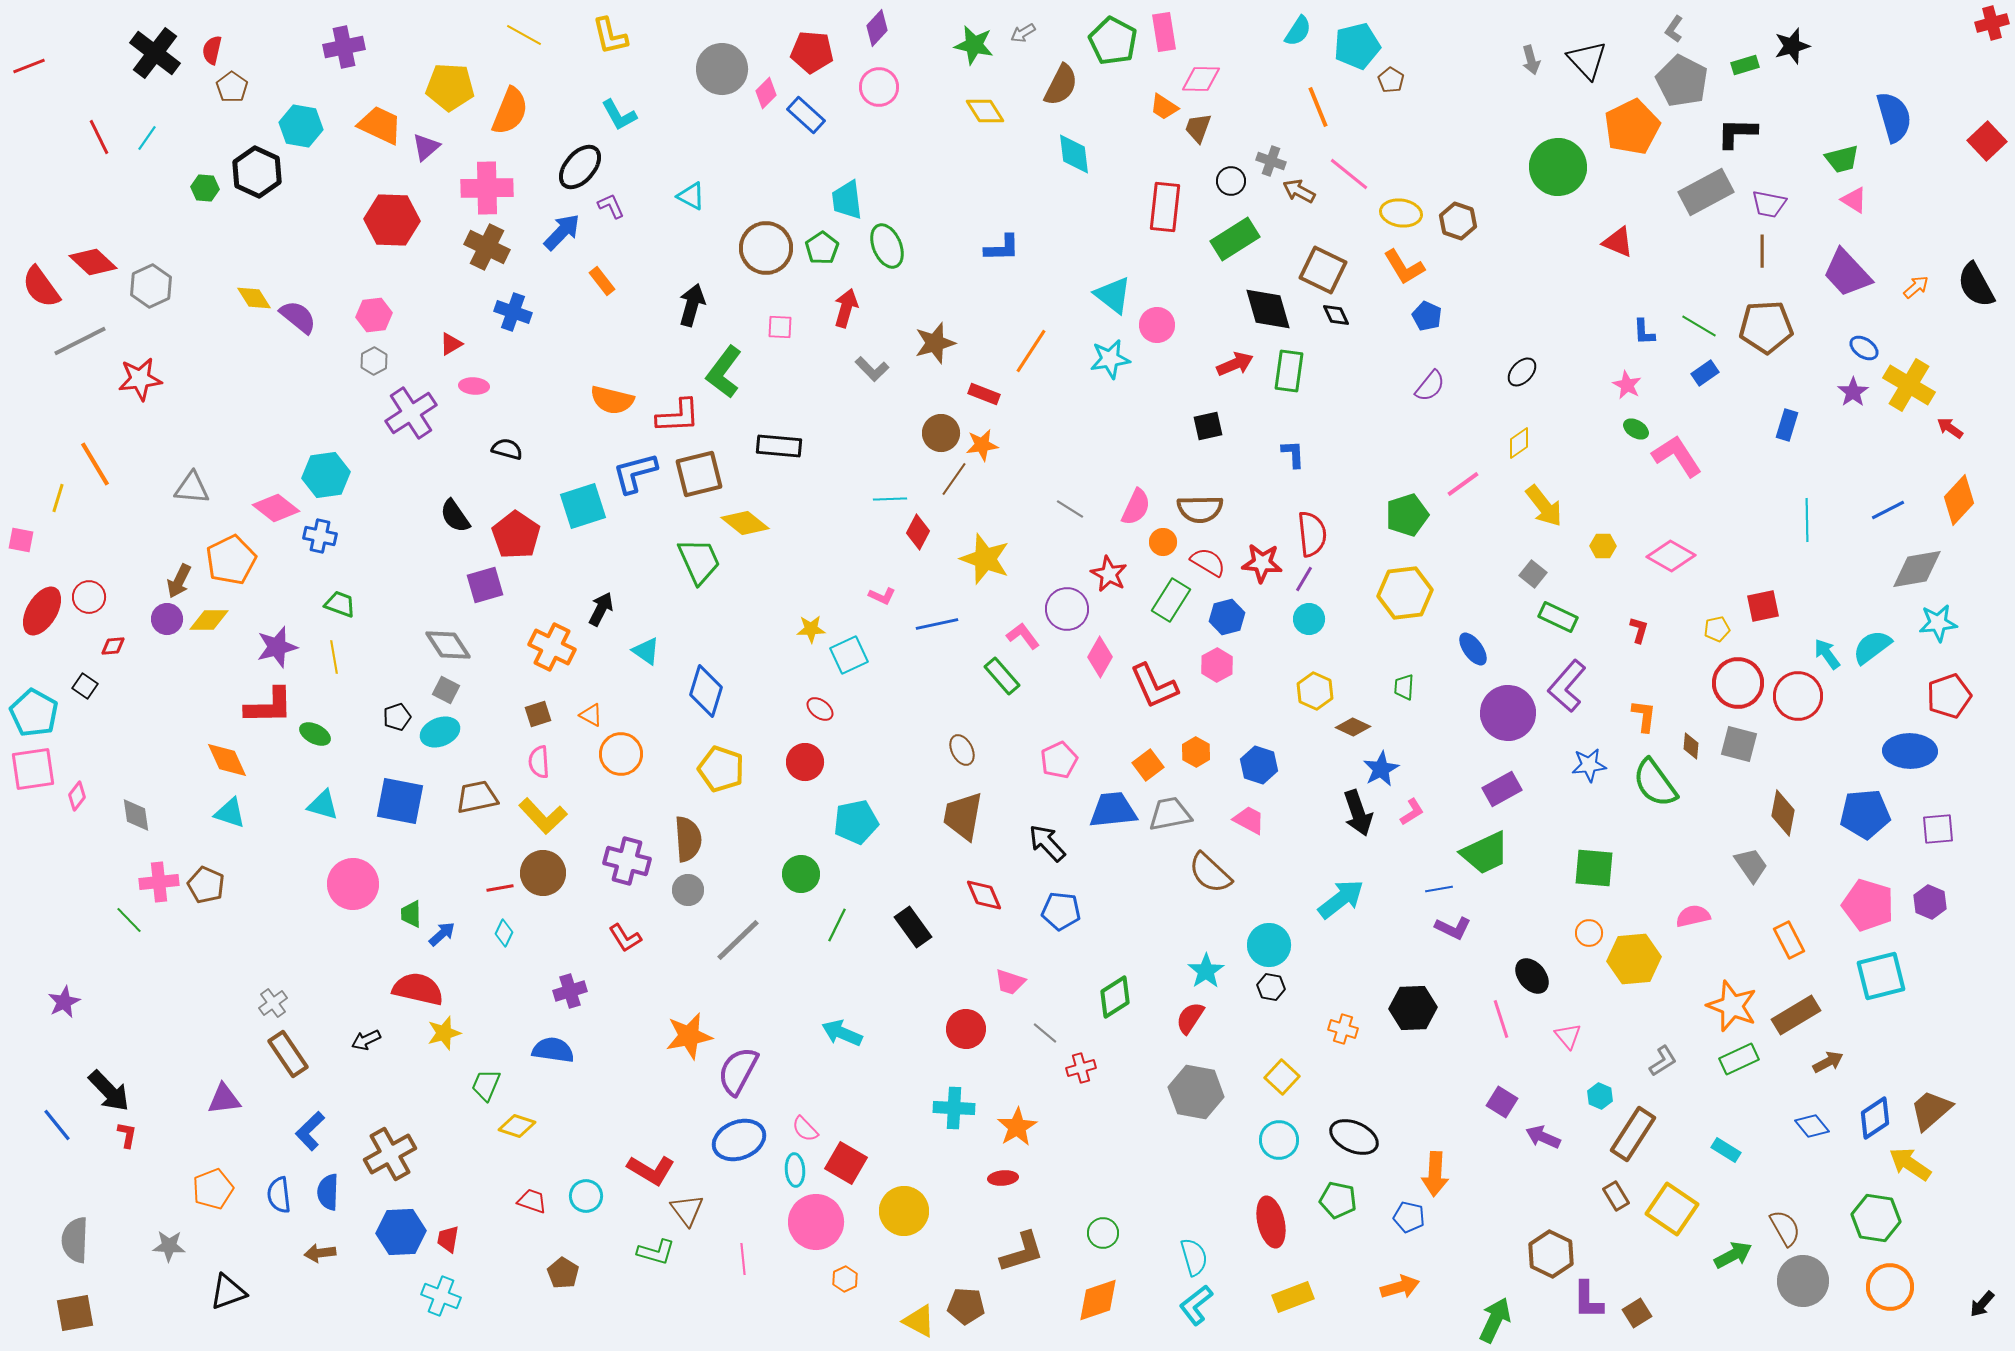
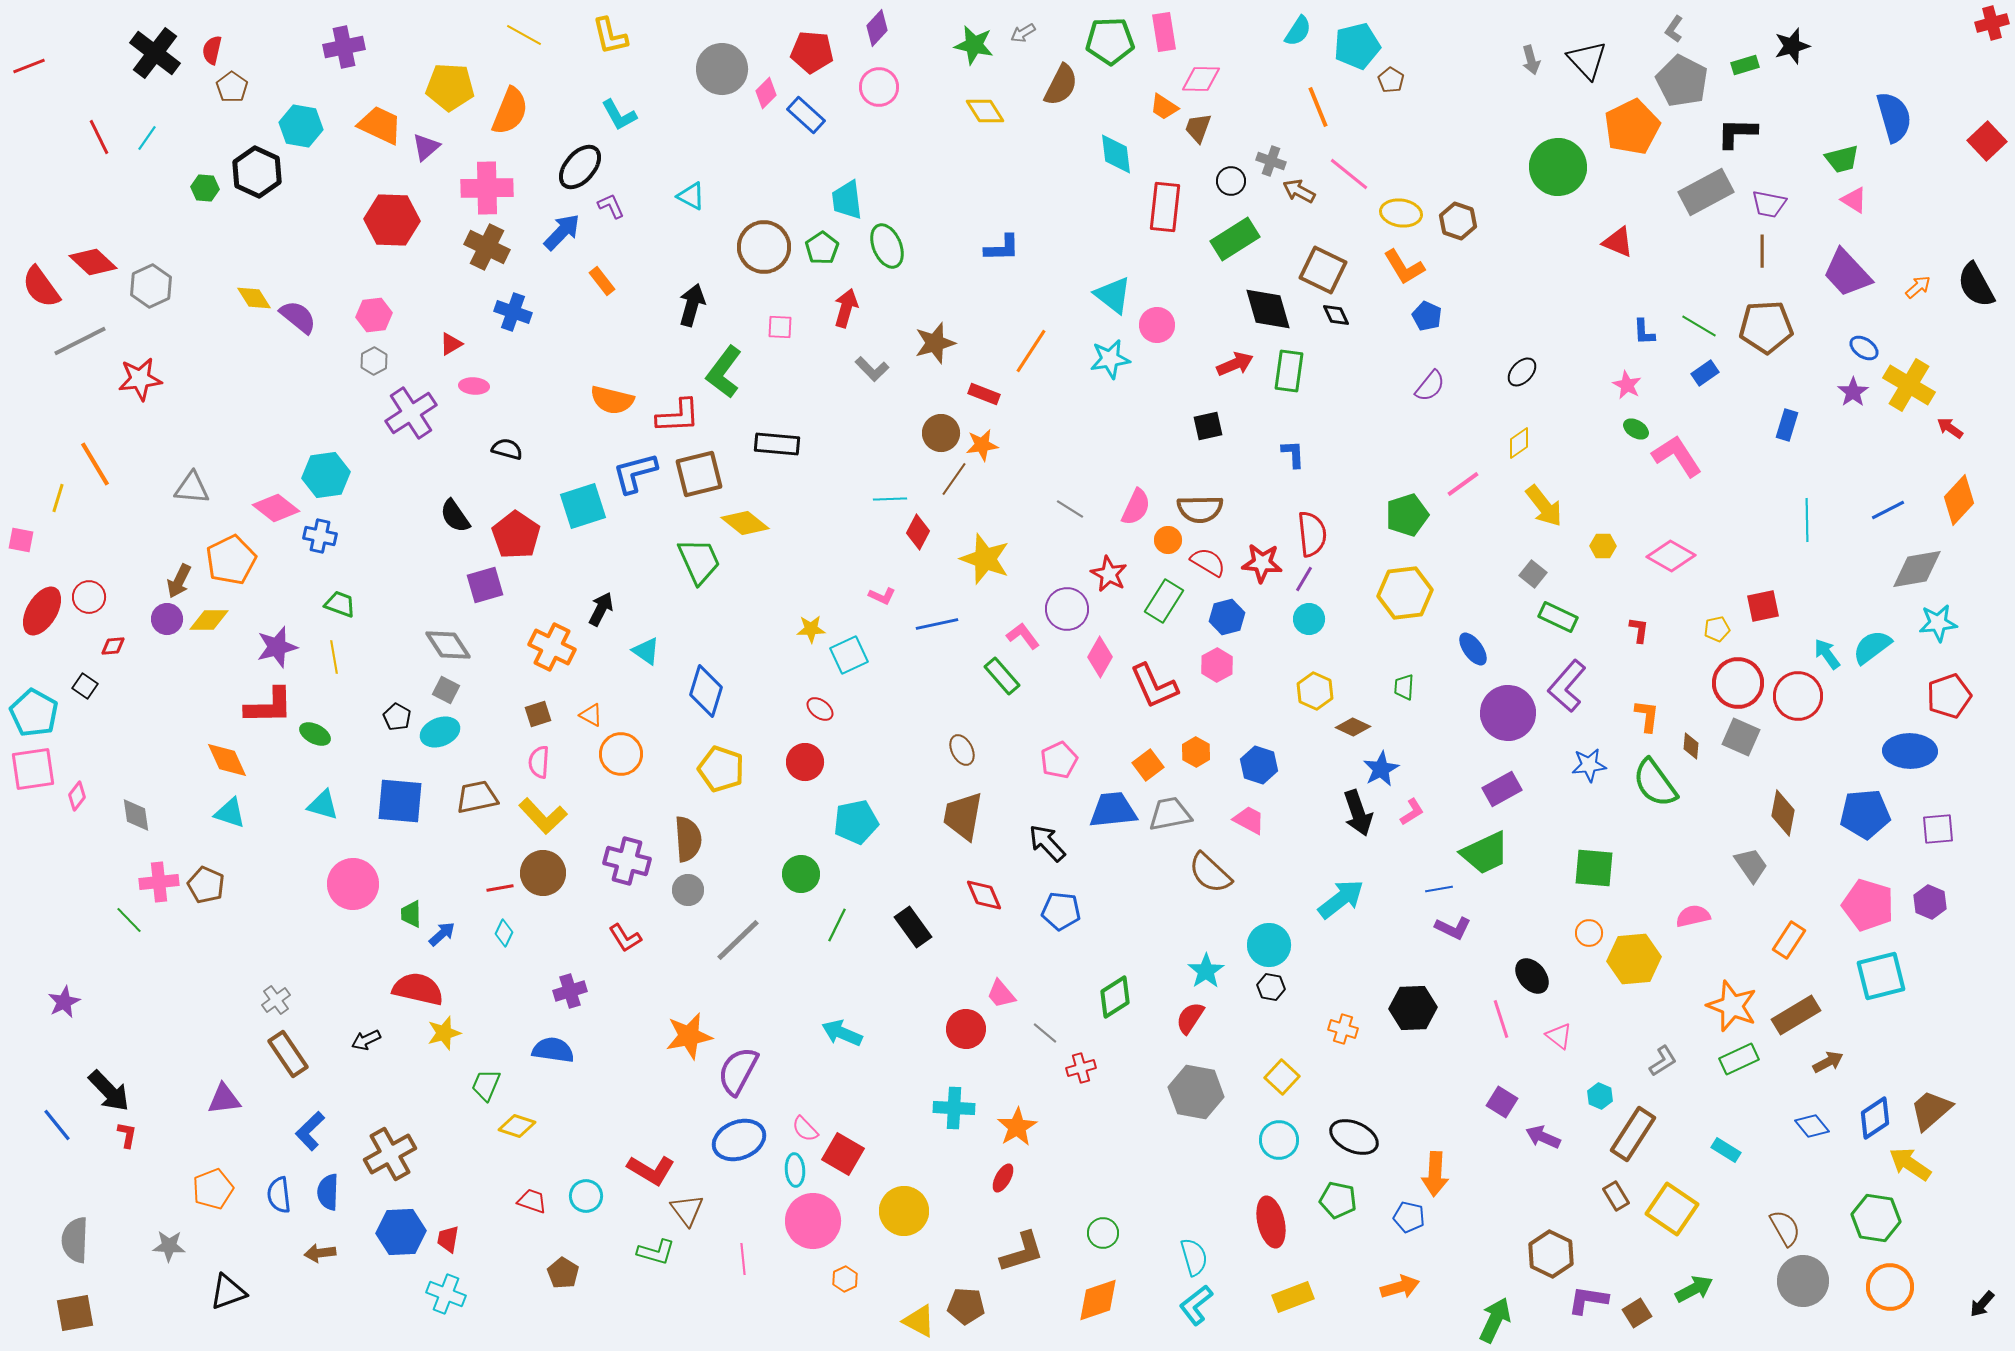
green pentagon at (1113, 41): moved 3 px left; rotated 30 degrees counterclockwise
cyan diamond at (1074, 154): moved 42 px right
brown circle at (766, 248): moved 2 px left, 1 px up
orange arrow at (1916, 287): moved 2 px right
black rectangle at (779, 446): moved 2 px left, 2 px up
orange circle at (1163, 542): moved 5 px right, 2 px up
green rectangle at (1171, 600): moved 7 px left, 1 px down
red L-shape at (1639, 630): rotated 8 degrees counterclockwise
orange L-shape at (1644, 716): moved 3 px right
black pentagon at (397, 717): rotated 24 degrees counterclockwise
gray square at (1739, 744): moved 2 px right, 7 px up; rotated 9 degrees clockwise
pink semicircle at (539, 762): rotated 8 degrees clockwise
blue square at (400, 801): rotated 6 degrees counterclockwise
orange rectangle at (1789, 940): rotated 60 degrees clockwise
pink trapezoid at (1010, 982): moved 9 px left, 12 px down; rotated 32 degrees clockwise
gray cross at (273, 1003): moved 3 px right, 3 px up
pink triangle at (1568, 1036): moved 9 px left; rotated 12 degrees counterclockwise
red square at (846, 1163): moved 3 px left, 9 px up
red ellipse at (1003, 1178): rotated 56 degrees counterclockwise
pink circle at (816, 1222): moved 3 px left, 1 px up
green arrow at (1733, 1255): moved 39 px left, 34 px down
cyan cross at (441, 1296): moved 5 px right, 2 px up
purple L-shape at (1588, 1300): rotated 99 degrees clockwise
